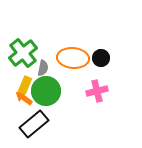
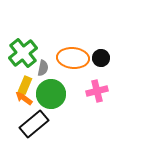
green circle: moved 5 px right, 3 px down
